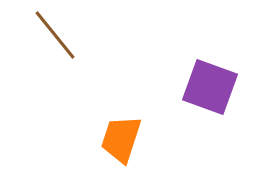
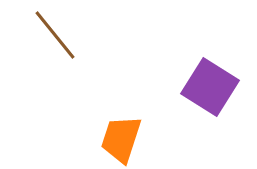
purple square: rotated 12 degrees clockwise
